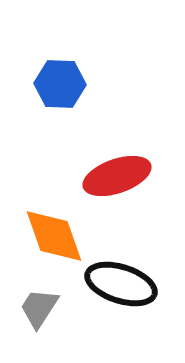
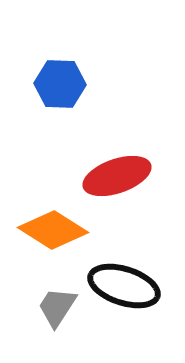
orange diamond: moved 1 px left, 6 px up; rotated 38 degrees counterclockwise
black ellipse: moved 3 px right, 2 px down
gray trapezoid: moved 18 px right, 1 px up
